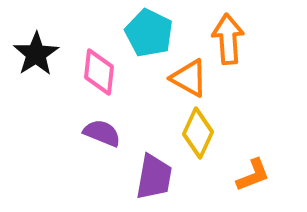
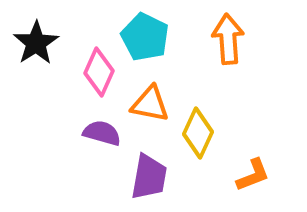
cyan pentagon: moved 4 px left, 4 px down
black star: moved 11 px up
pink diamond: rotated 18 degrees clockwise
orange triangle: moved 39 px left, 26 px down; rotated 18 degrees counterclockwise
purple semicircle: rotated 6 degrees counterclockwise
purple trapezoid: moved 5 px left
